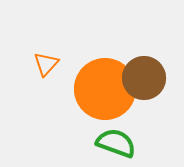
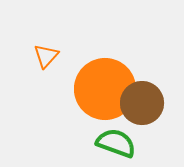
orange triangle: moved 8 px up
brown circle: moved 2 px left, 25 px down
